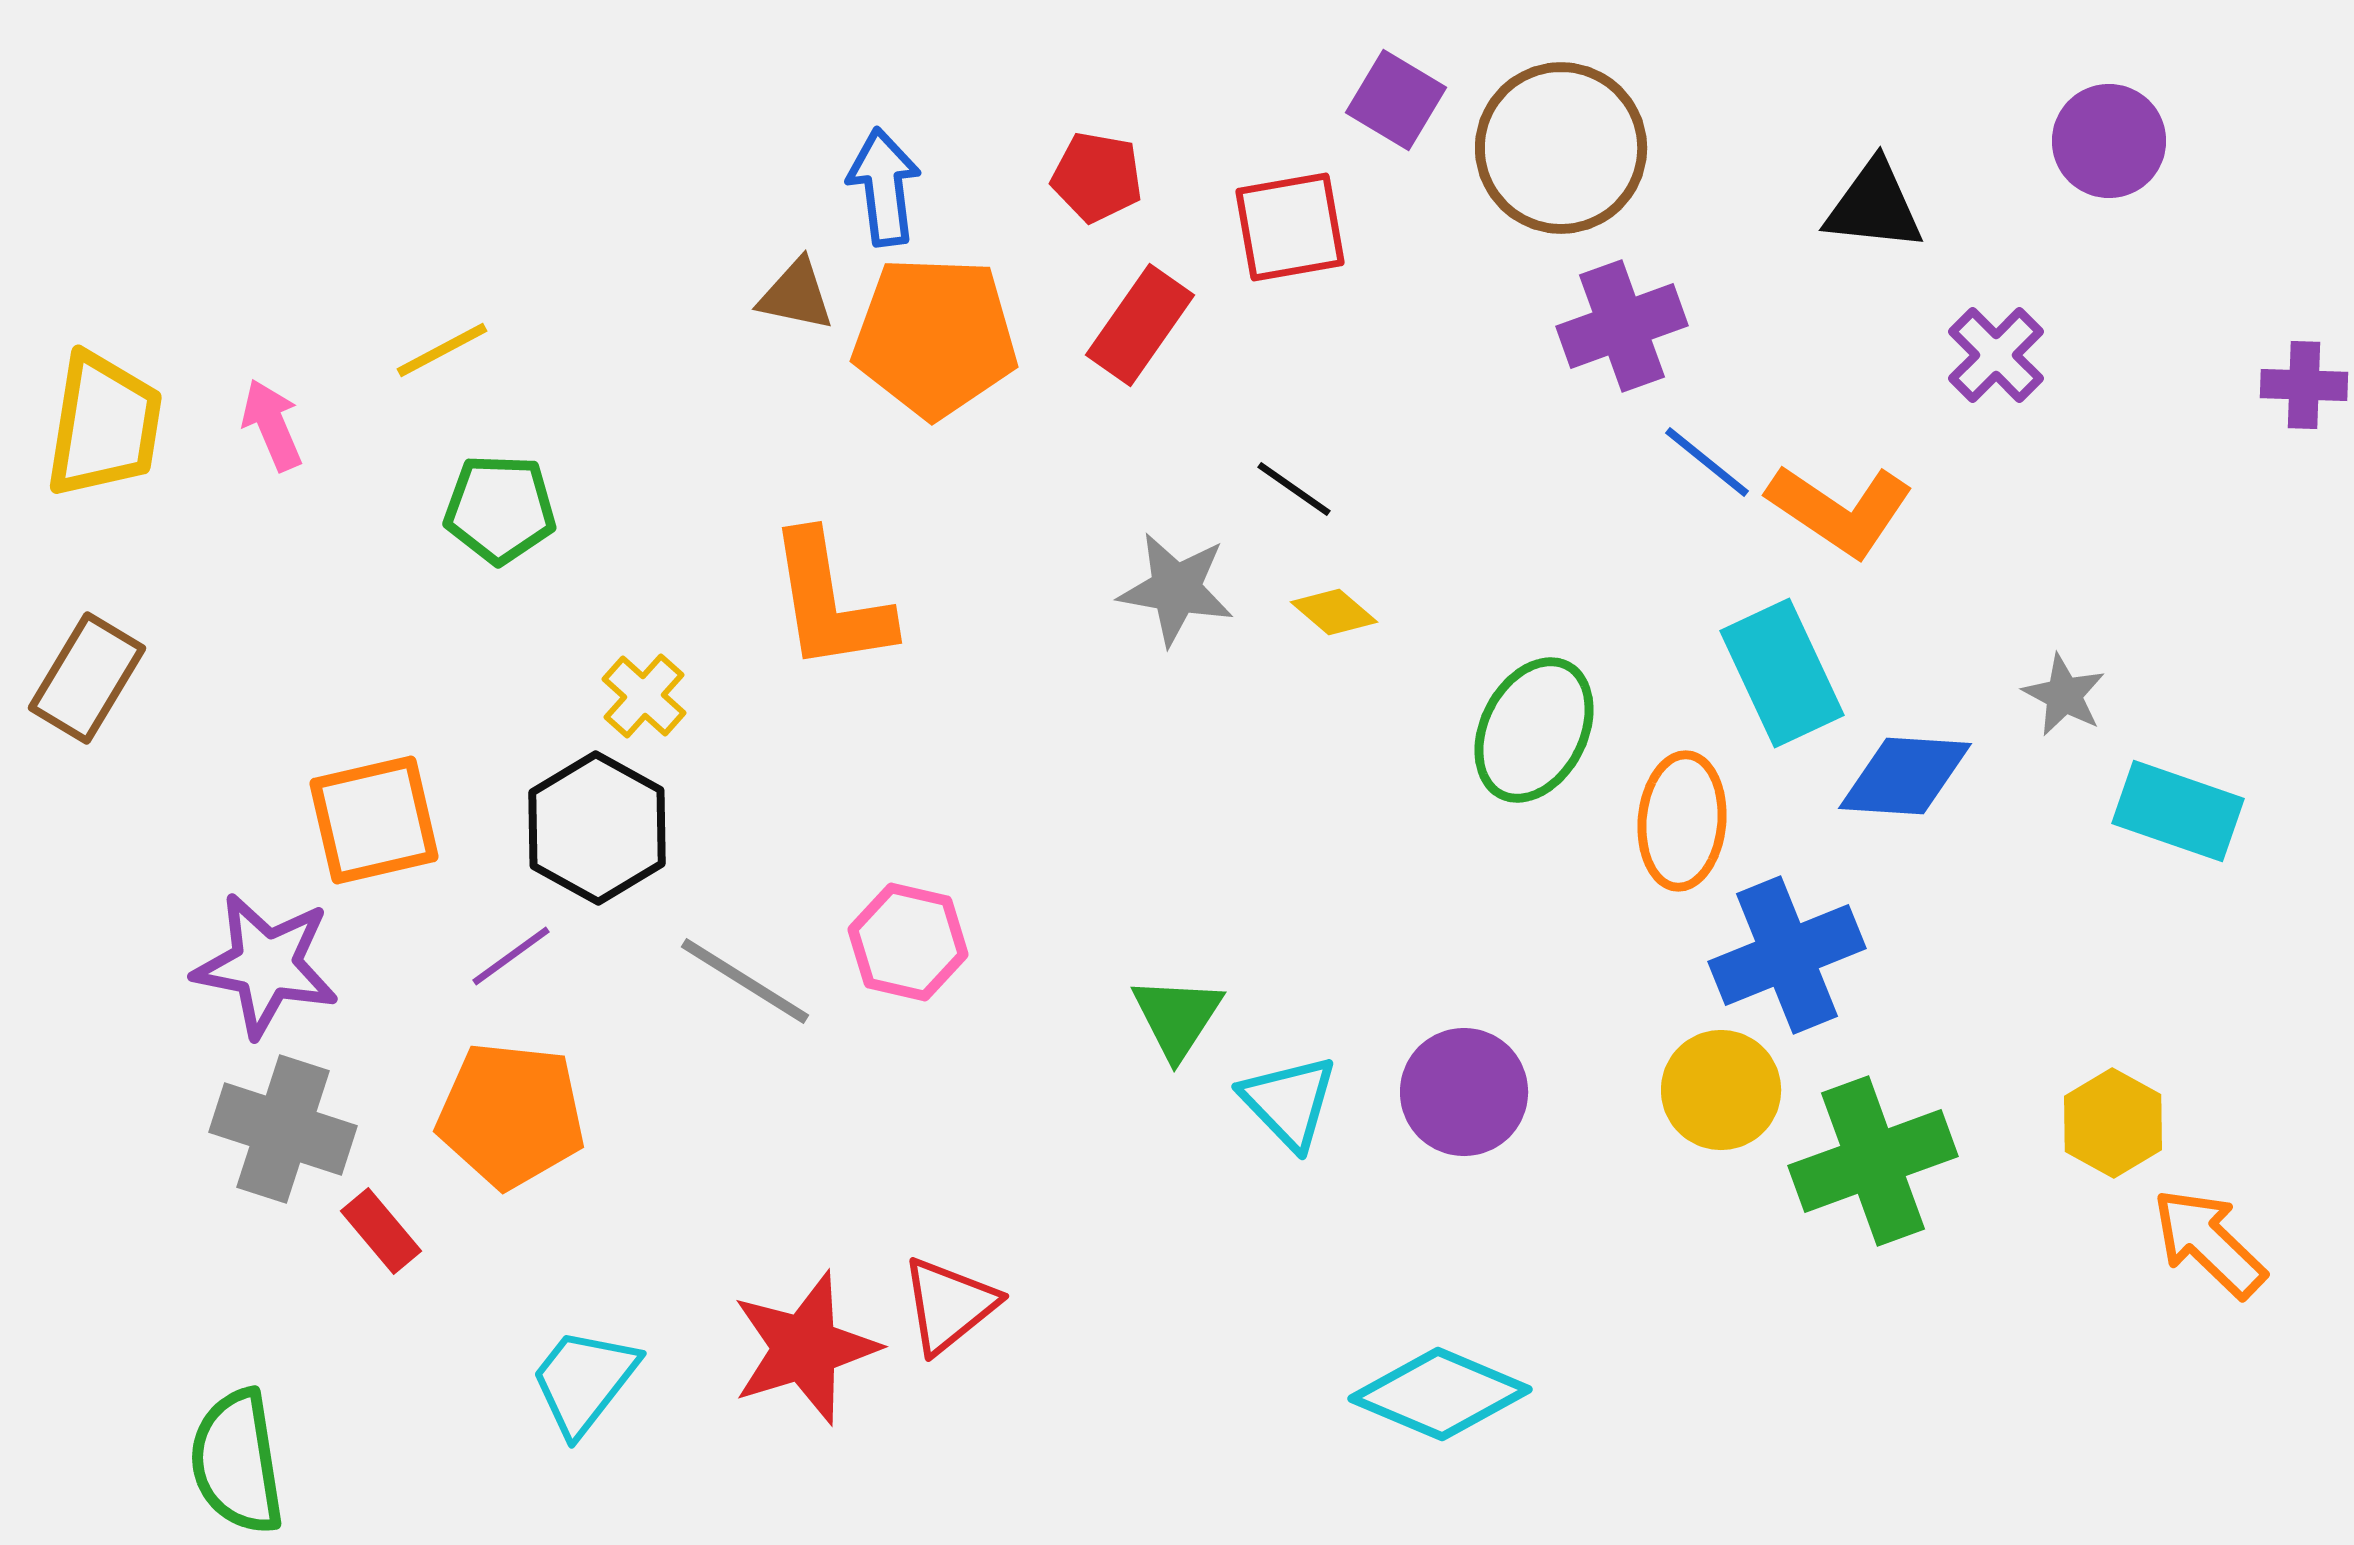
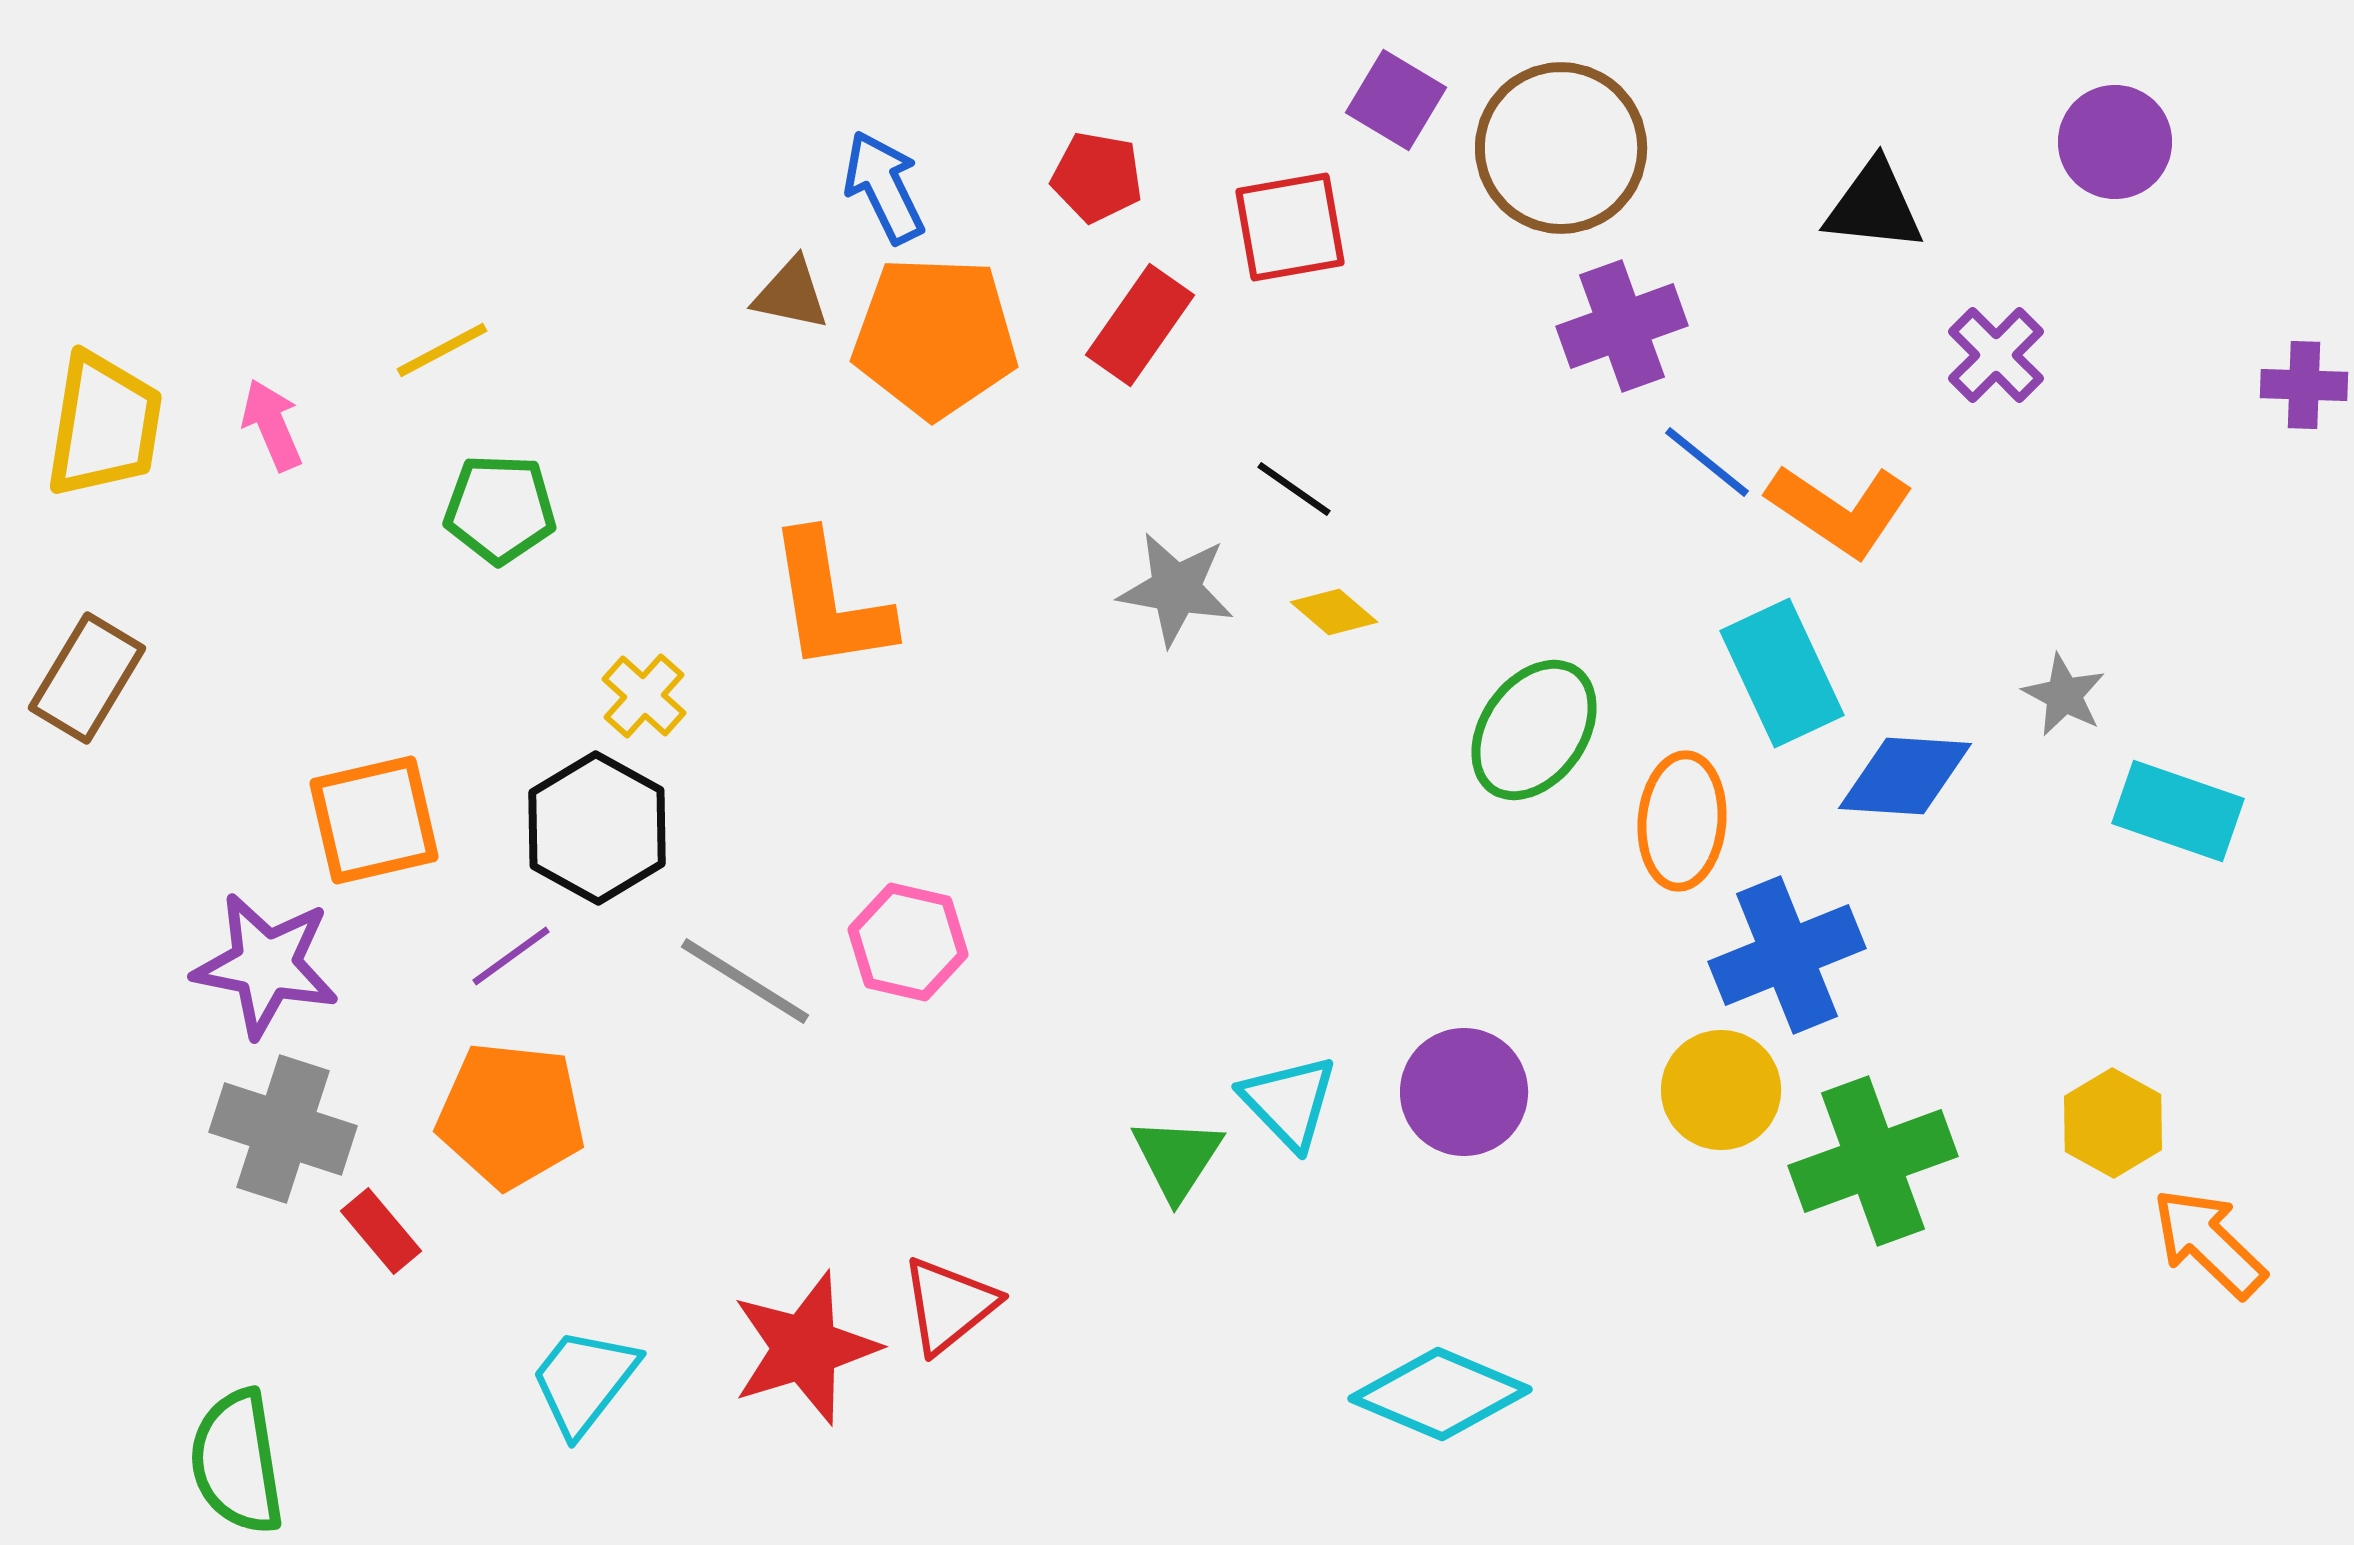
purple circle at (2109, 141): moved 6 px right, 1 px down
blue arrow at (884, 187): rotated 19 degrees counterclockwise
brown triangle at (796, 295): moved 5 px left, 1 px up
green ellipse at (1534, 730): rotated 8 degrees clockwise
green triangle at (1177, 1017): moved 141 px down
